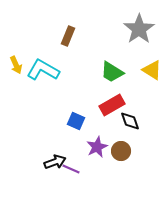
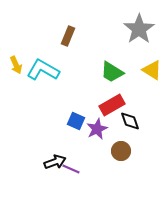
purple star: moved 18 px up
